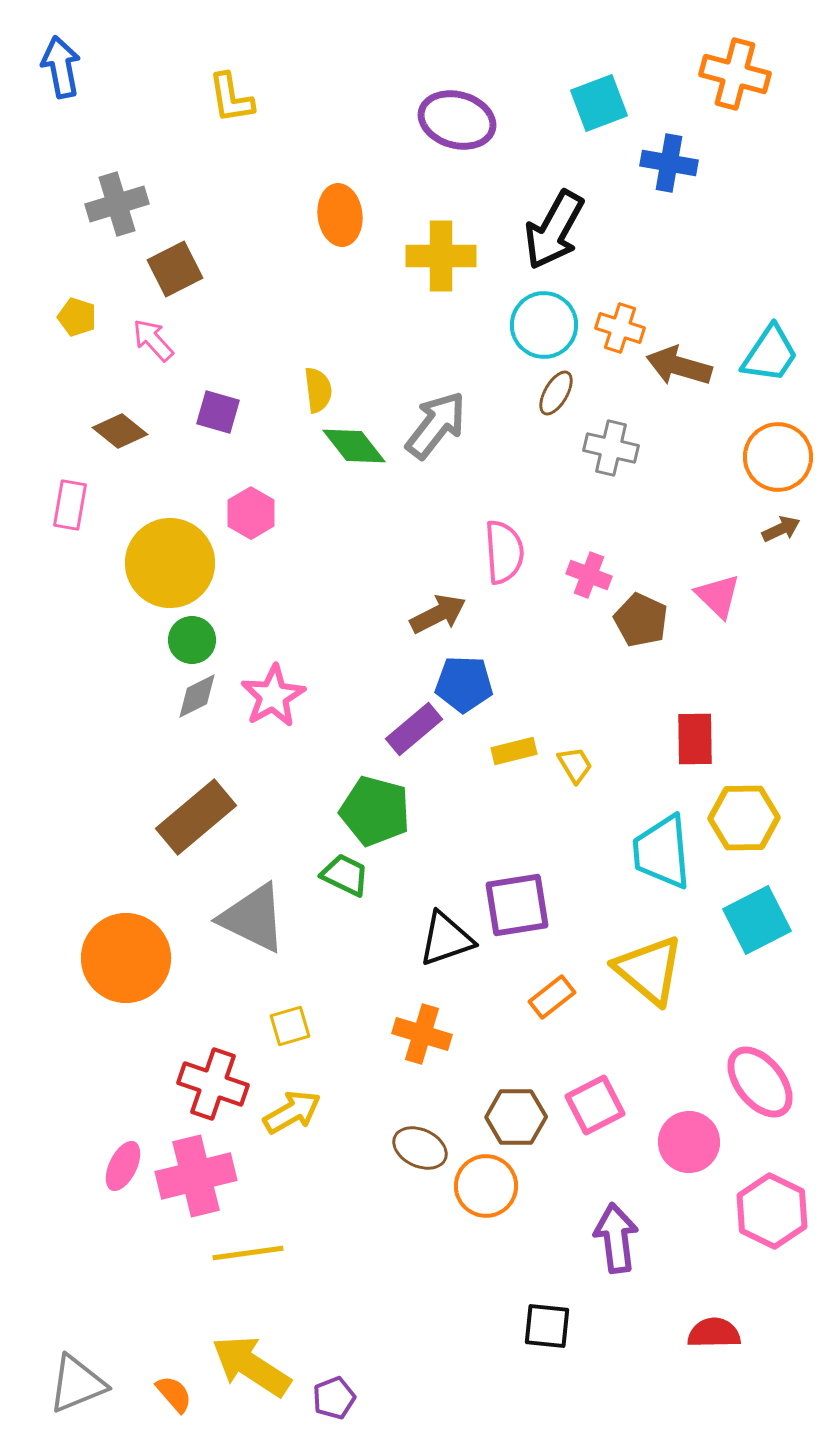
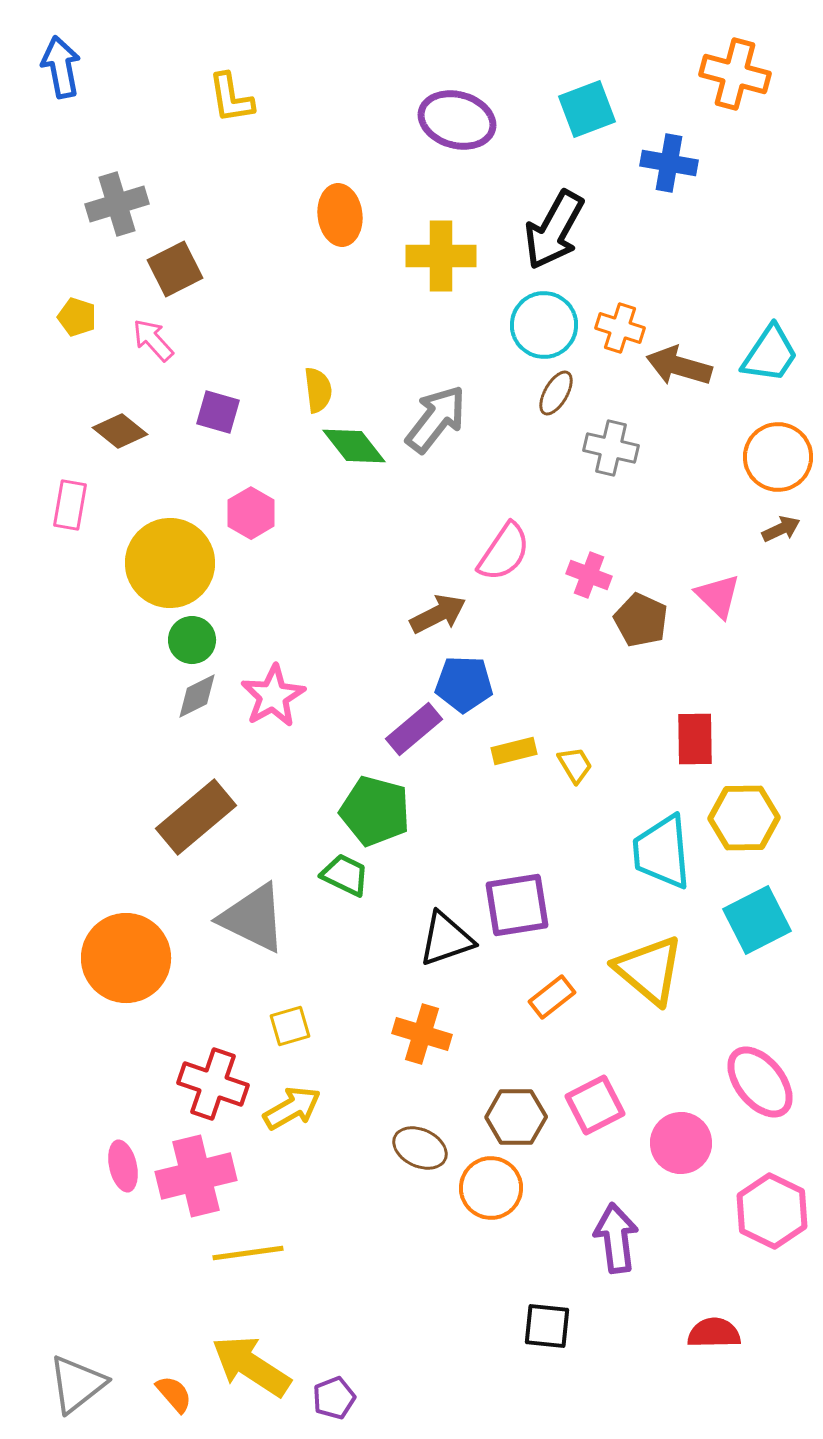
cyan square at (599, 103): moved 12 px left, 6 px down
gray arrow at (436, 425): moved 6 px up
pink semicircle at (504, 552): rotated 38 degrees clockwise
yellow arrow at (292, 1112): moved 4 px up
pink circle at (689, 1142): moved 8 px left, 1 px down
pink ellipse at (123, 1166): rotated 39 degrees counterclockwise
orange circle at (486, 1186): moved 5 px right, 2 px down
gray triangle at (77, 1384): rotated 16 degrees counterclockwise
